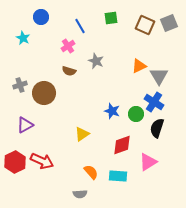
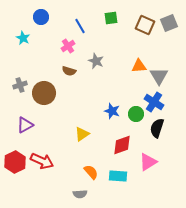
orange triangle: rotated 21 degrees clockwise
